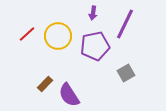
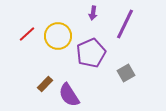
purple pentagon: moved 4 px left, 7 px down; rotated 12 degrees counterclockwise
